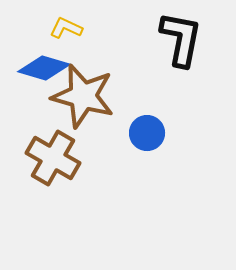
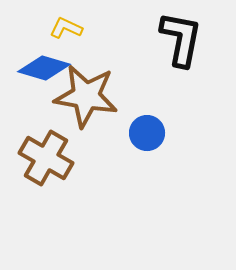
brown star: moved 3 px right; rotated 6 degrees counterclockwise
brown cross: moved 7 px left
